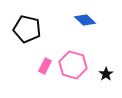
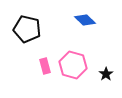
pink rectangle: rotated 42 degrees counterclockwise
